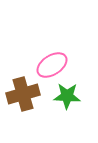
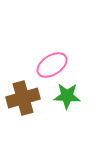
brown cross: moved 4 px down
